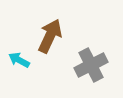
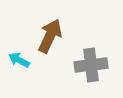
gray cross: rotated 20 degrees clockwise
